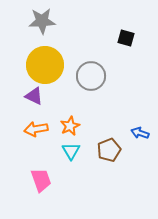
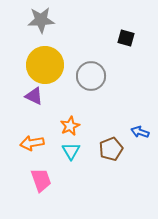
gray star: moved 1 px left, 1 px up
orange arrow: moved 4 px left, 14 px down
blue arrow: moved 1 px up
brown pentagon: moved 2 px right, 1 px up
